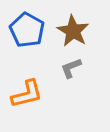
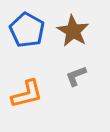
gray L-shape: moved 5 px right, 8 px down
